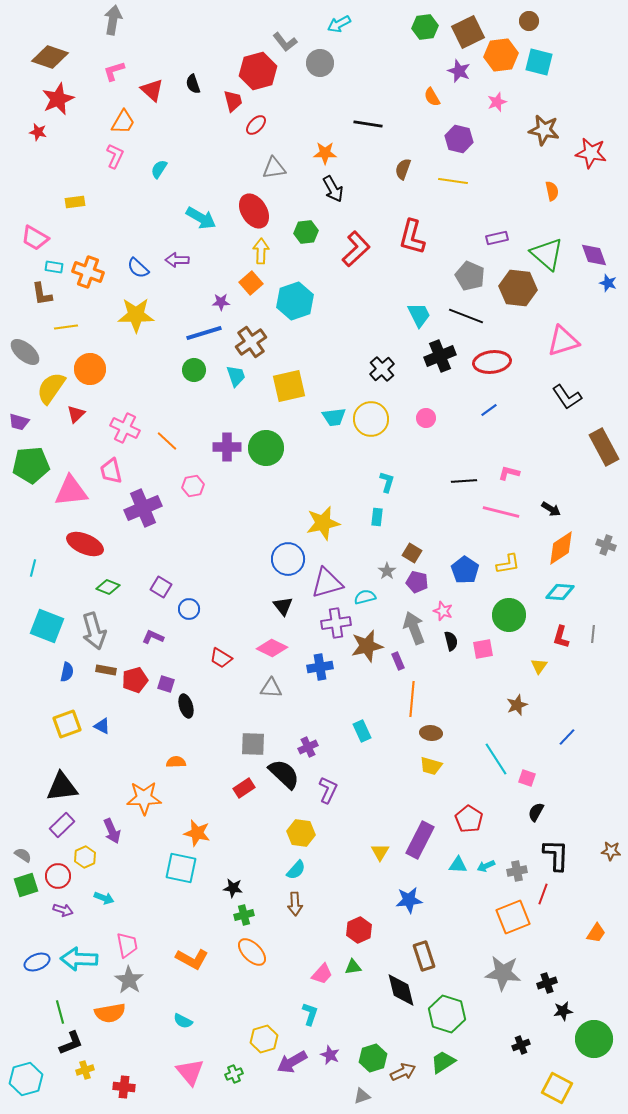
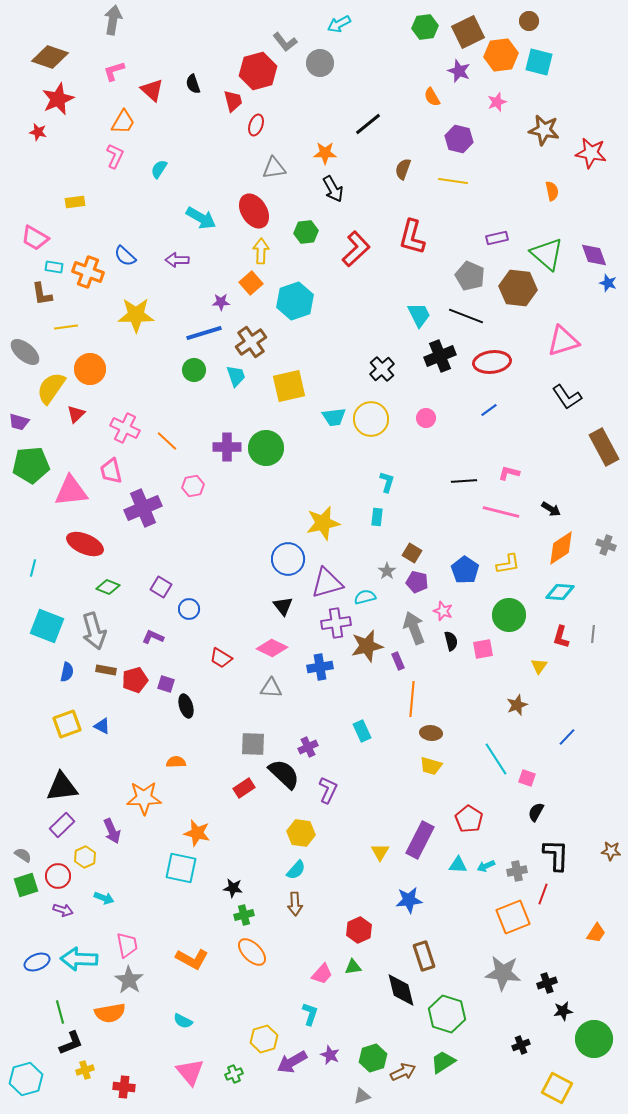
black line at (368, 124): rotated 48 degrees counterclockwise
red ellipse at (256, 125): rotated 25 degrees counterclockwise
blue semicircle at (138, 268): moved 13 px left, 12 px up
